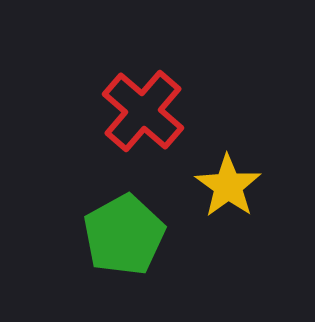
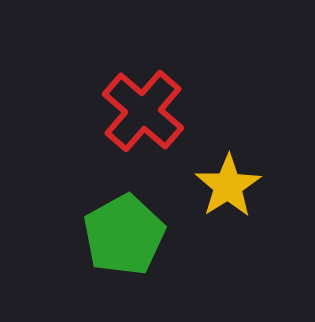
yellow star: rotated 4 degrees clockwise
